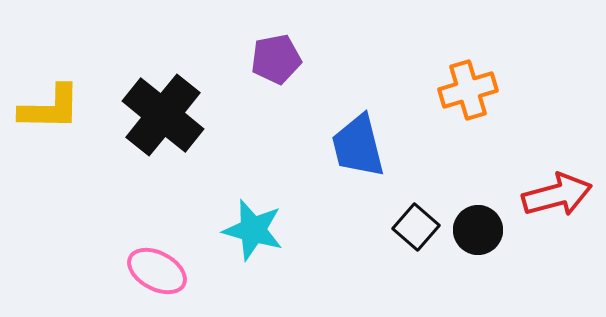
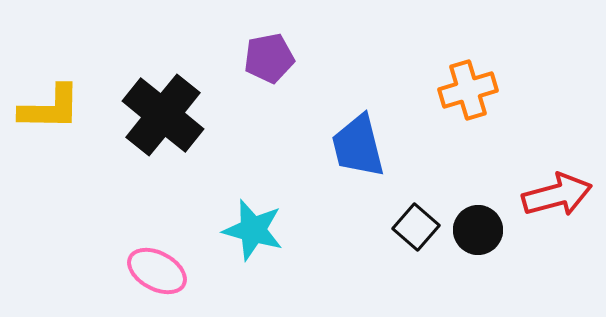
purple pentagon: moved 7 px left, 1 px up
